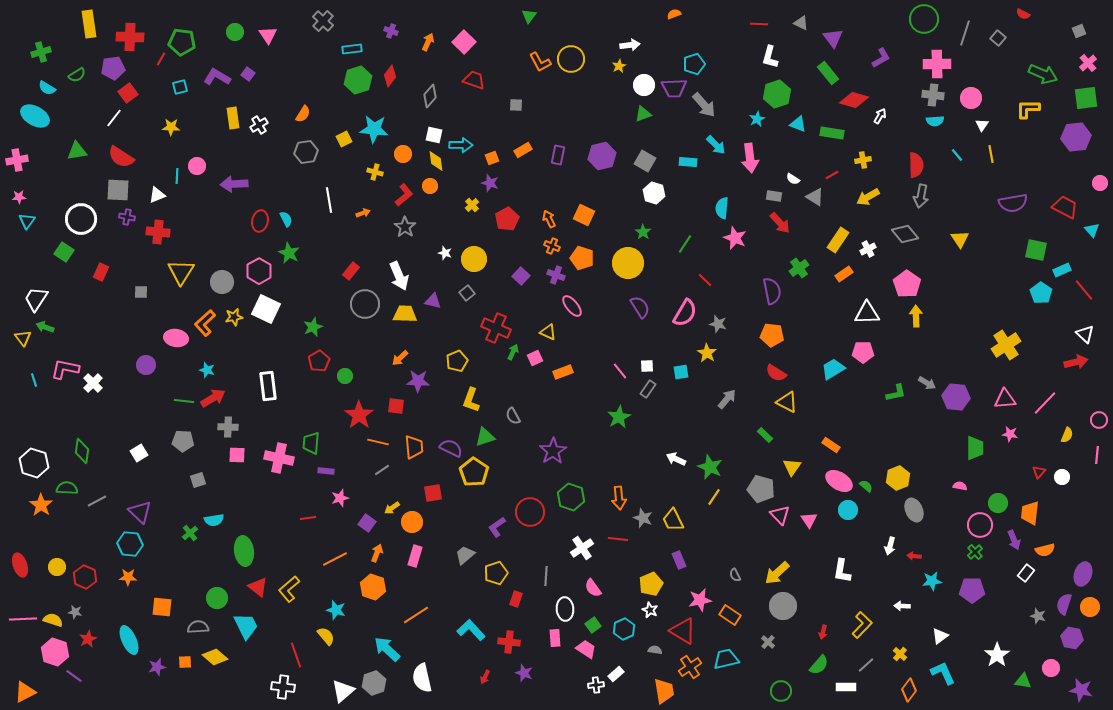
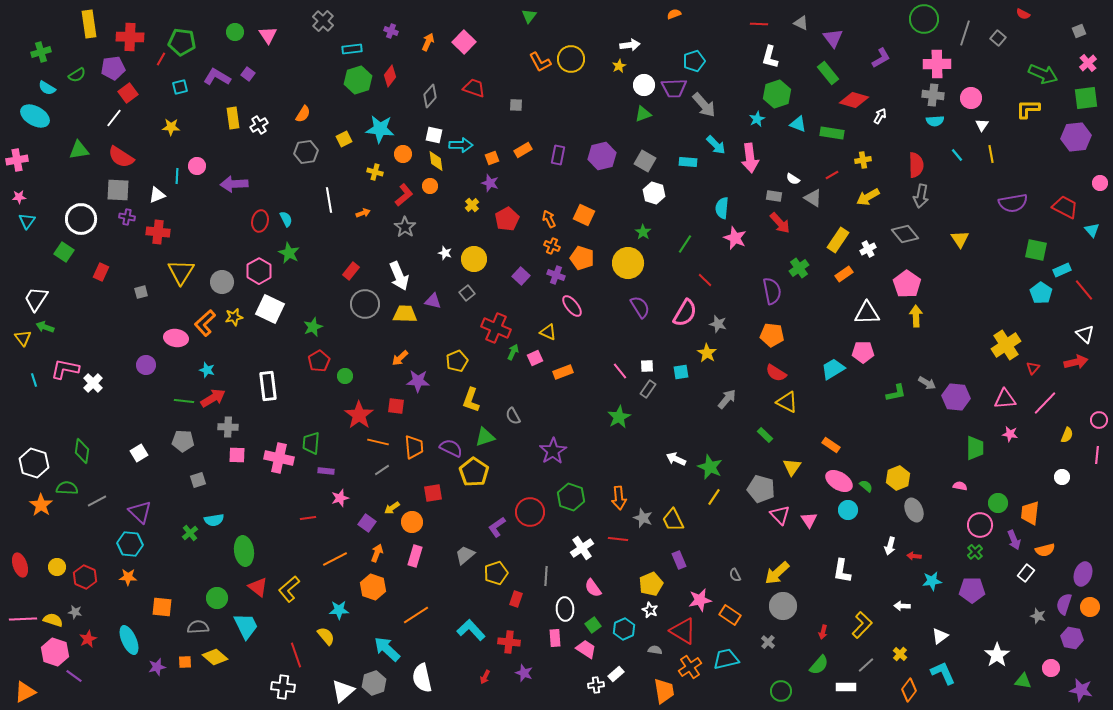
cyan pentagon at (694, 64): moved 3 px up
red trapezoid at (474, 80): moved 8 px down
cyan star at (374, 129): moved 6 px right
green triangle at (77, 151): moved 2 px right, 1 px up
gray triangle at (815, 197): moved 2 px left, 1 px down
gray square at (141, 292): rotated 16 degrees counterclockwise
white square at (266, 309): moved 4 px right
red triangle at (1039, 472): moved 6 px left, 104 px up
cyan star at (336, 610): moved 3 px right; rotated 18 degrees counterclockwise
